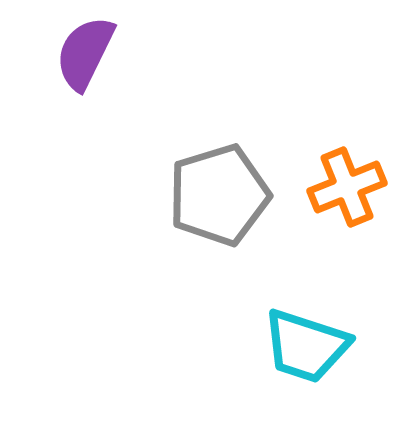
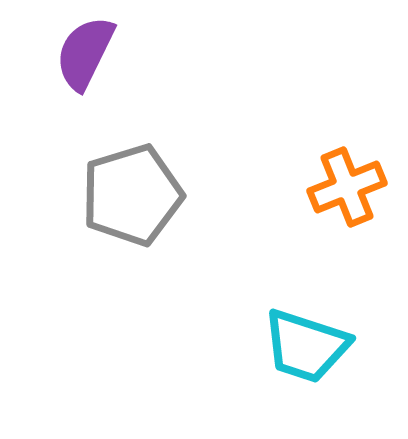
gray pentagon: moved 87 px left
